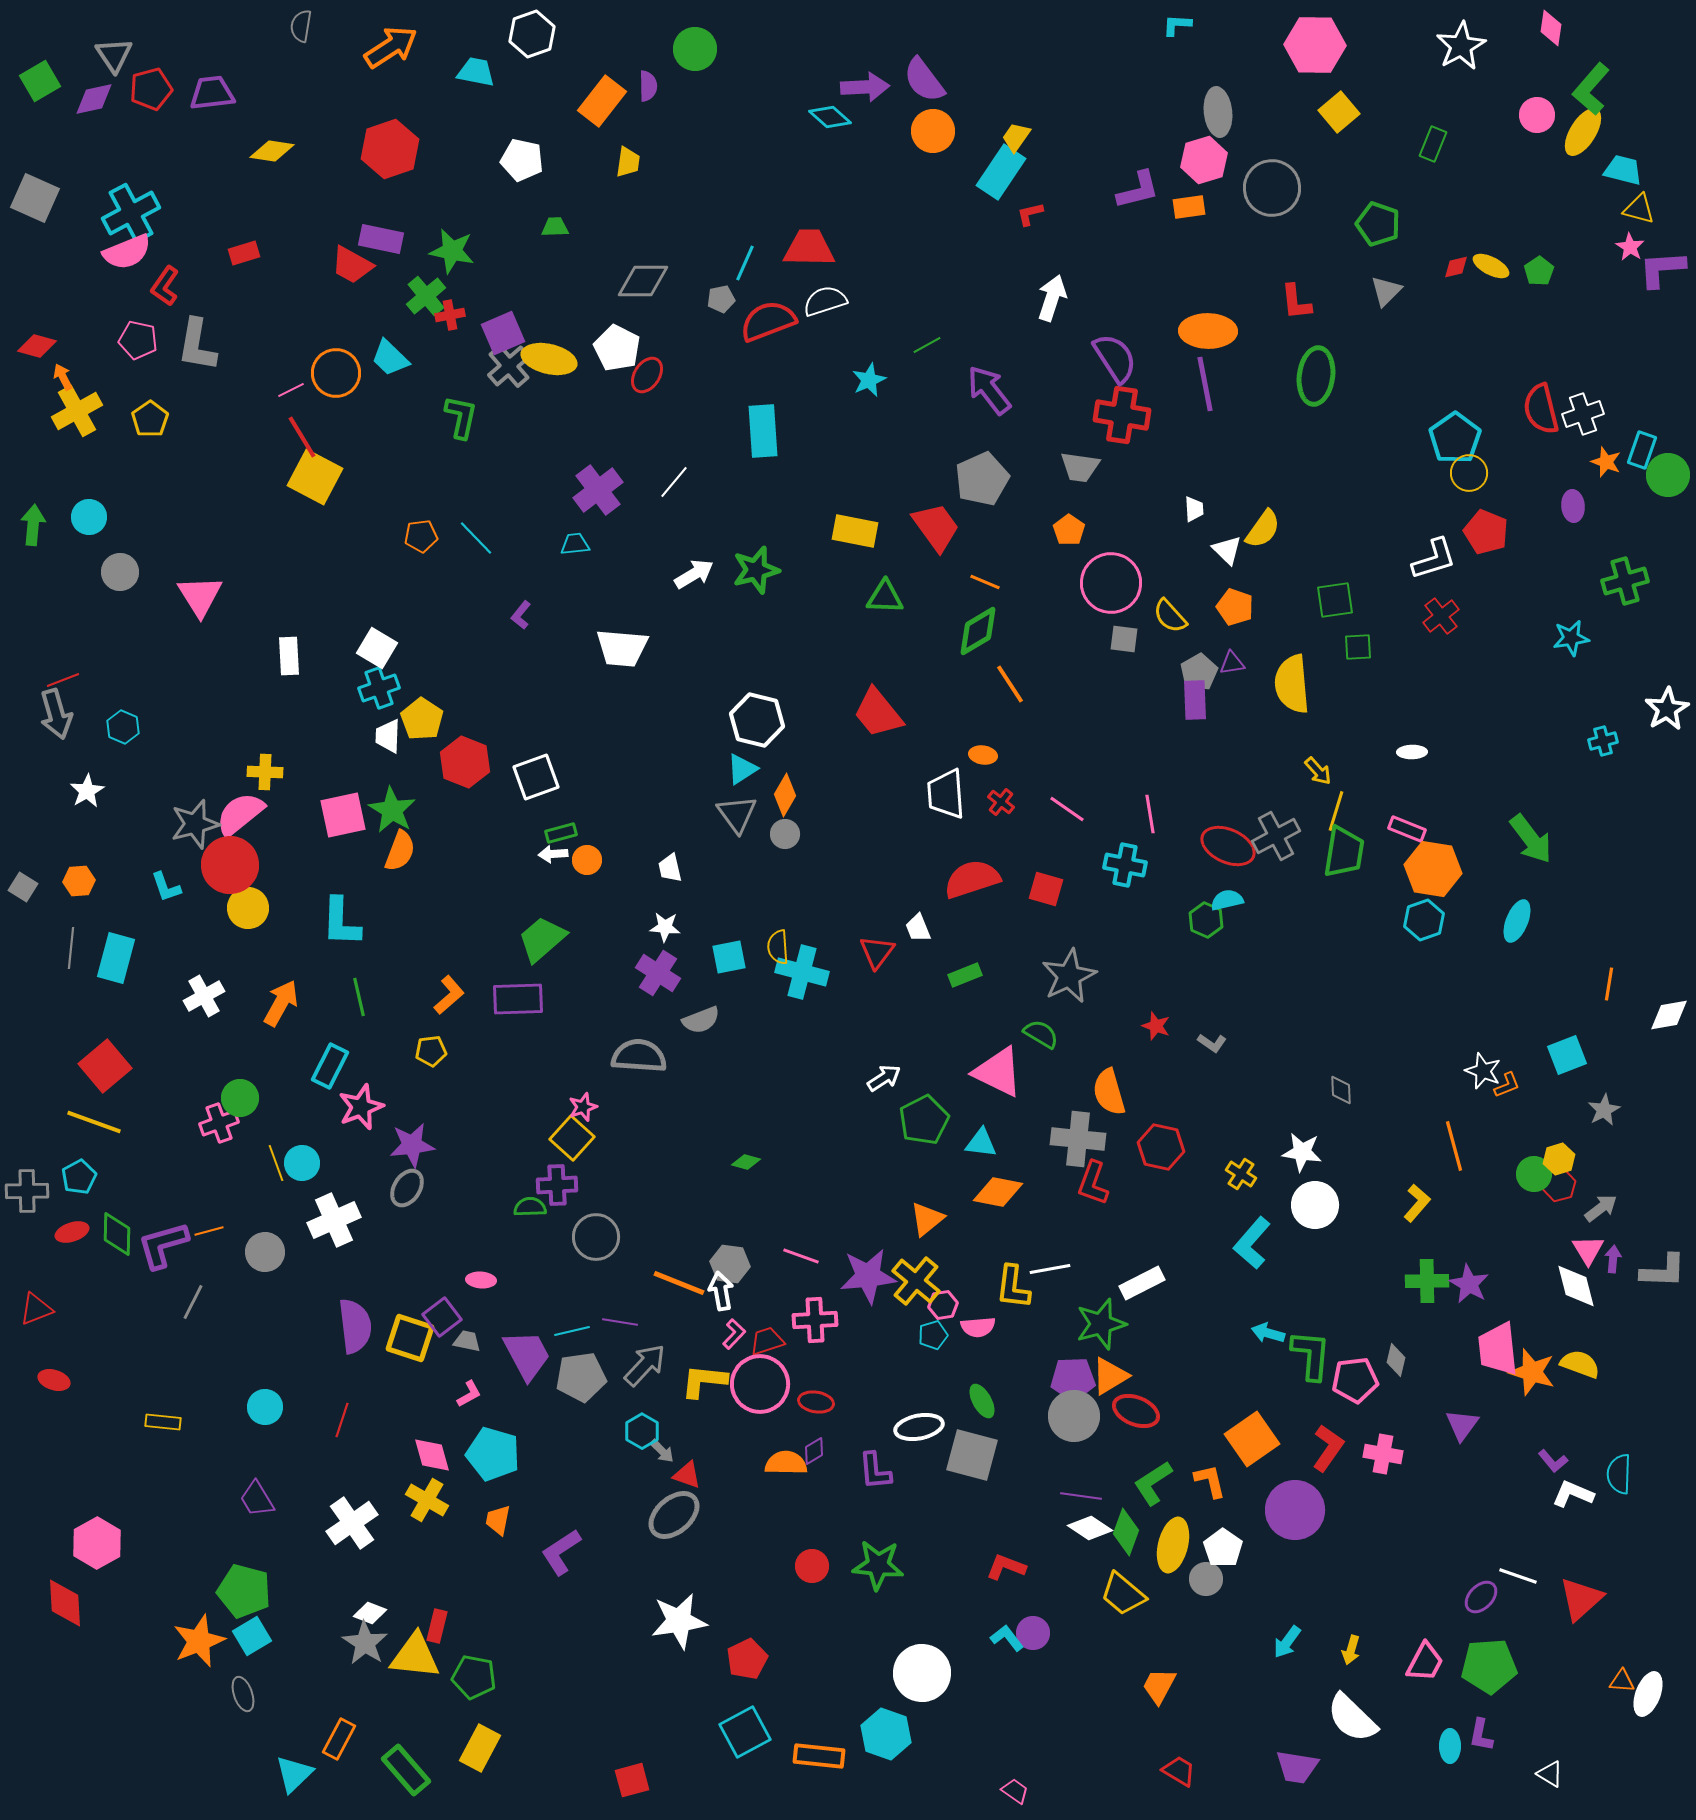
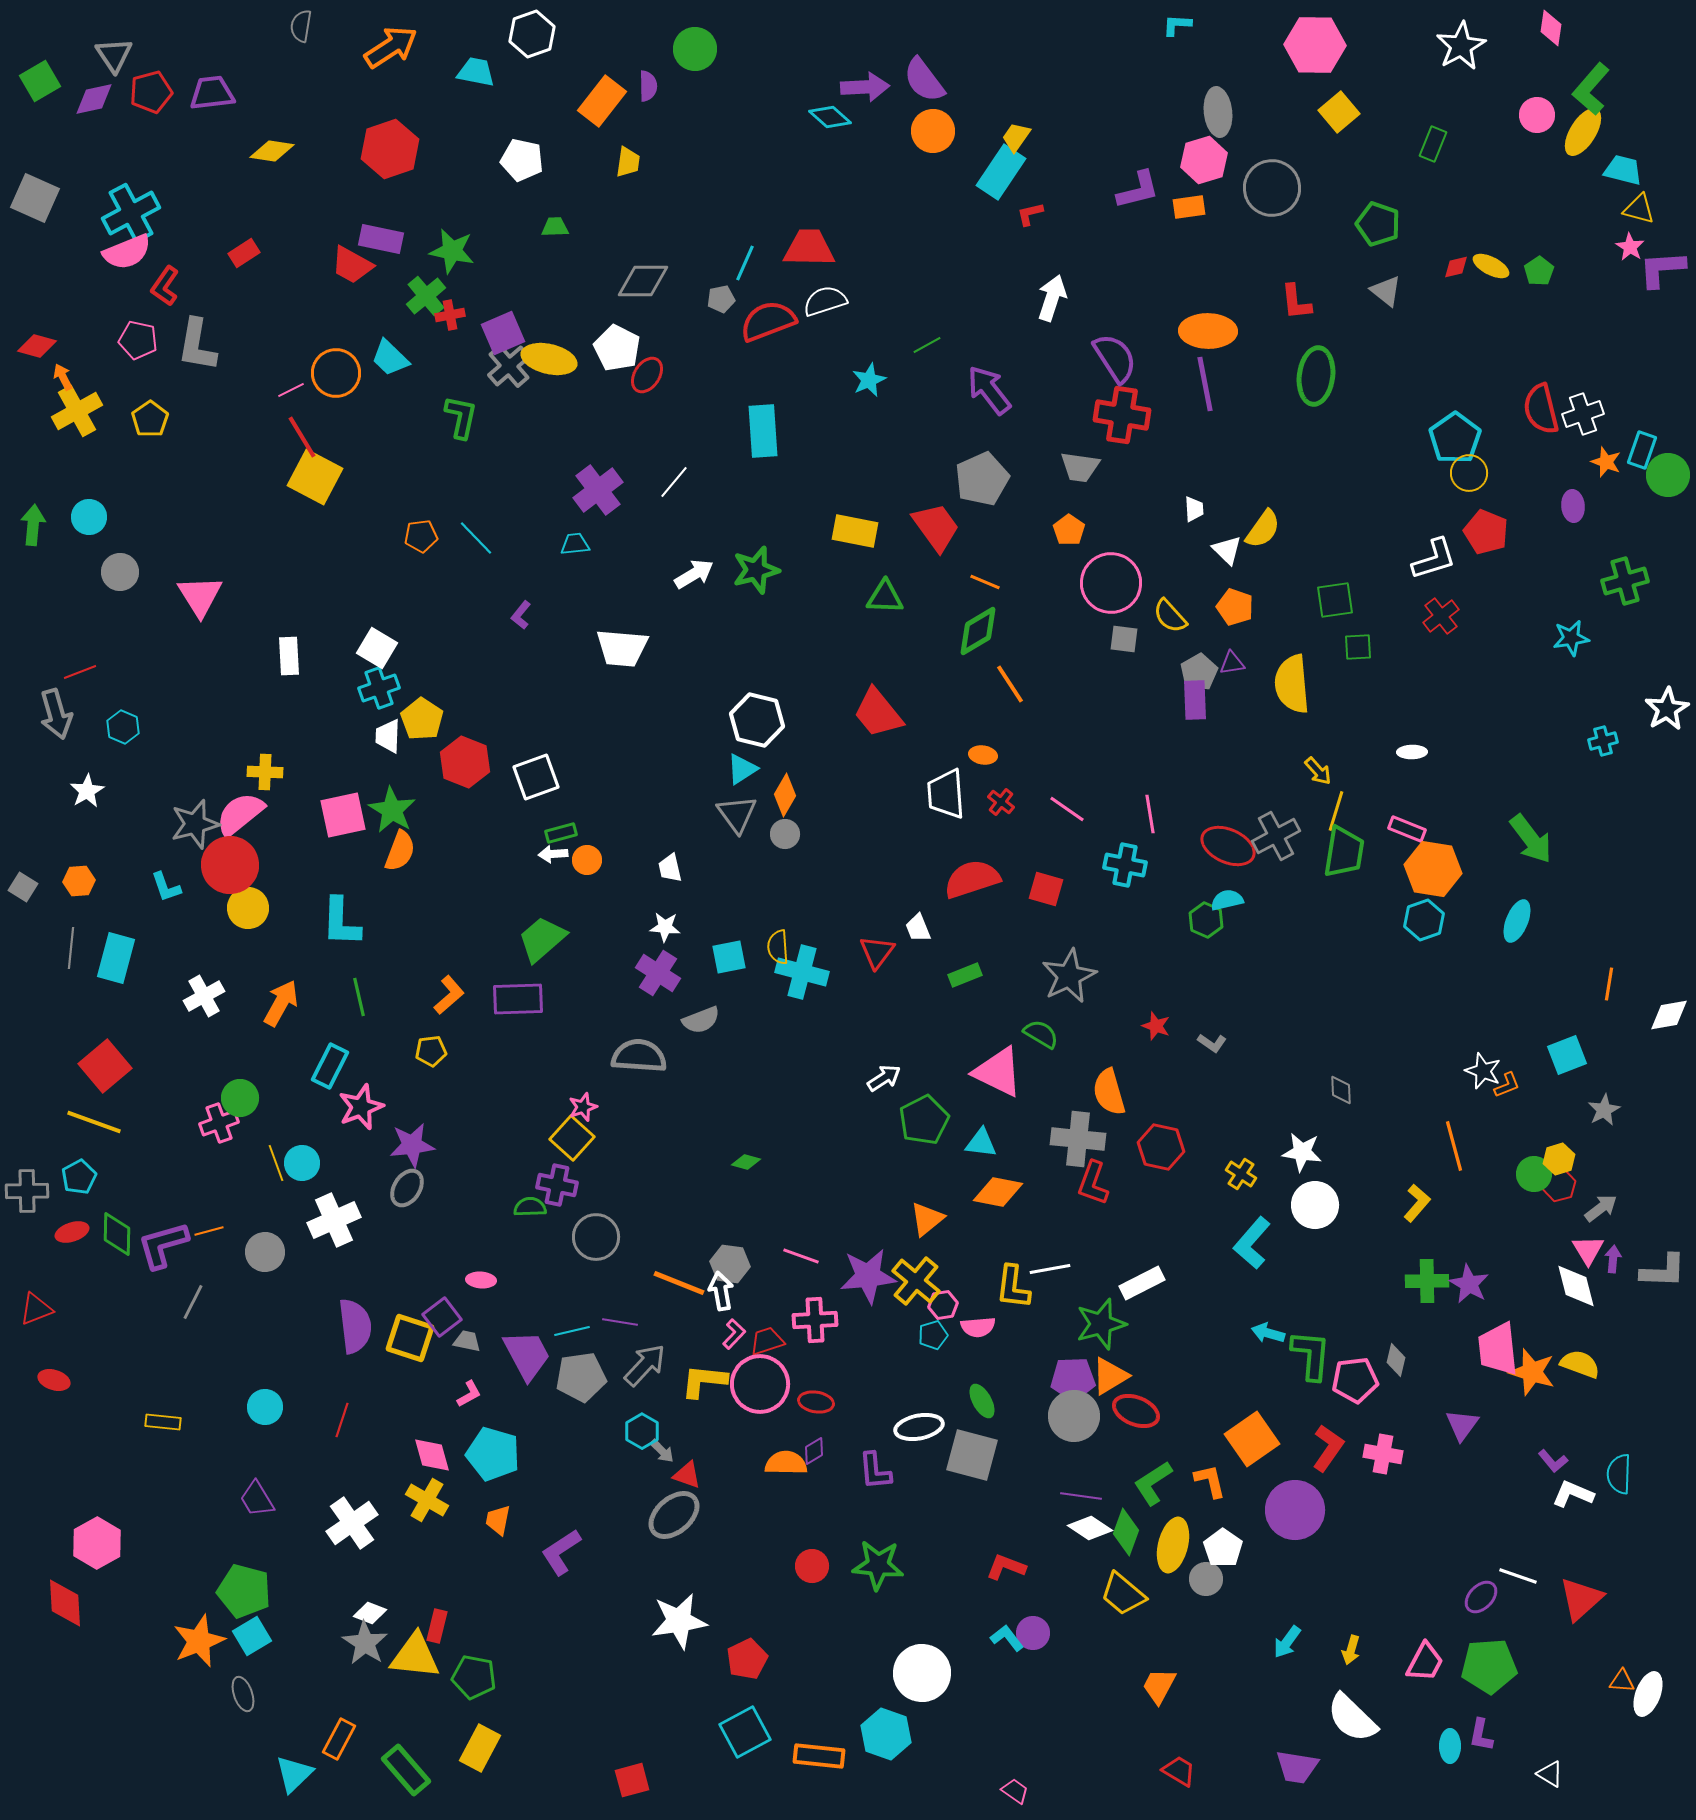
red pentagon at (151, 89): moved 3 px down
red rectangle at (244, 253): rotated 16 degrees counterclockwise
gray triangle at (1386, 291): rotated 36 degrees counterclockwise
red line at (63, 680): moved 17 px right, 8 px up
purple cross at (557, 1185): rotated 15 degrees clockwise
